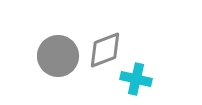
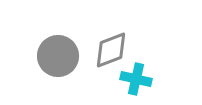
gray diamond: moved 6 px right
